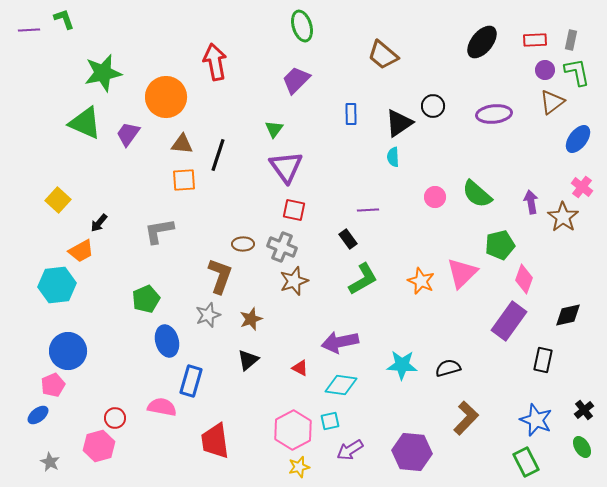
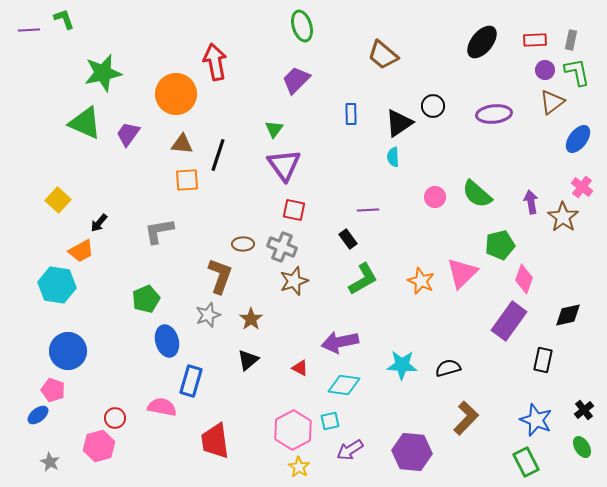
orange circle at (166, 97): moved 10 px right, 3 px up
purple triangle at (286, 167): moved 2 px left, 2 px up
orange square at (184, 180): moved 3 px right
cyan hexagon at (57, 285): rotated 15 degrees clockwise
brown star at (251, 319): rotated 15 degrees counterclockwise
pink pentagon at (53, 385): moved 5 px down; rotated 30 degrees counterclockwise
cyan diamond at (341, 385): moved 3 px right
yellow star at (299, 467): rotated 25 degrees counterclockwise
